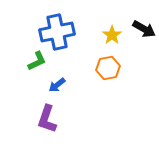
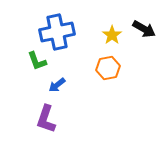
green L-shape: rotated 95 degrees clockwise
purple L-shape: moved 1 px left
